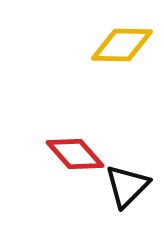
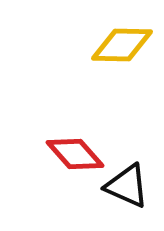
black triangle: rotated 51 degrees counterclockwise
